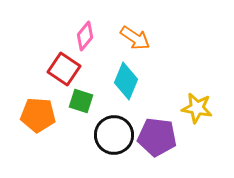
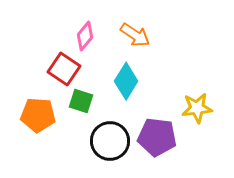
orange arrow: moved 3 px up
cyan diamond: rotated 9 degrees clockwise
yellow star: rotated 16 degrees counterclockwise
black circle: moved 4 px left, 6 px down
